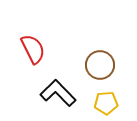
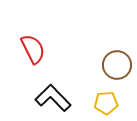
brown circle: moved 17 px right
black L-shape: moved 5 px left, 5 px down
